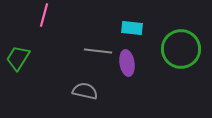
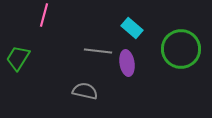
cyan rectangle: rotated 35 degrees clockwise
